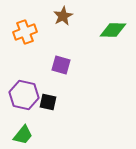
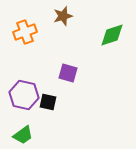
brown star: rotated 12 degrees clockwise
green diamond: moved 1 px left, 5 px down; rotated 20 degrees counterclockwise
purple square: moved 7 px right, 8 px down
green trapezoid: rotated 15 degrees clockwise
